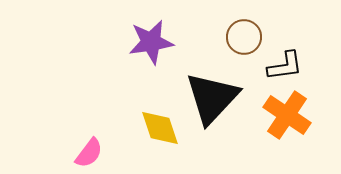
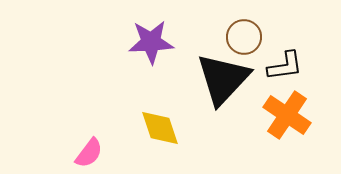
purple star: rotated 6 degrees clockwise
black triangle: moved 11 px right, 19 px up
